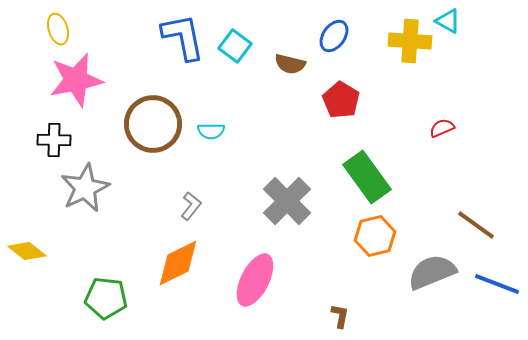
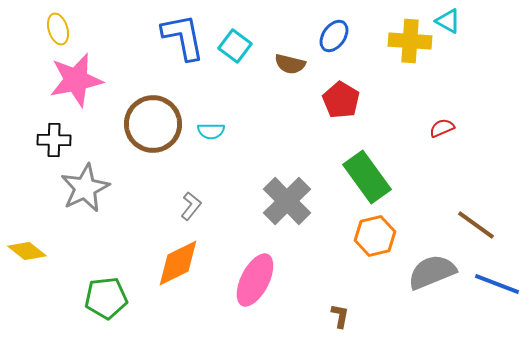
green pentagon: rotated 12 degrees counterclockwise
